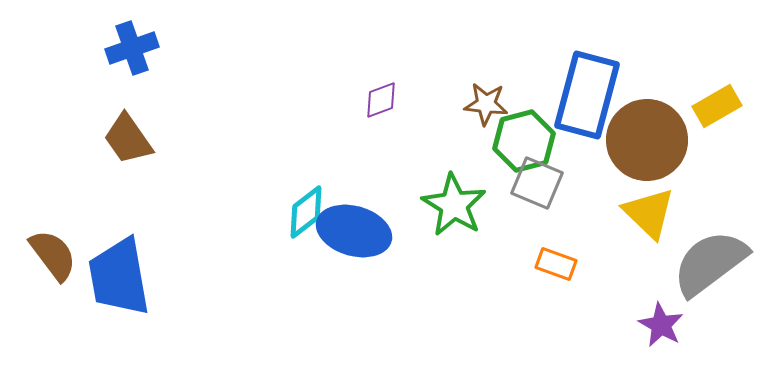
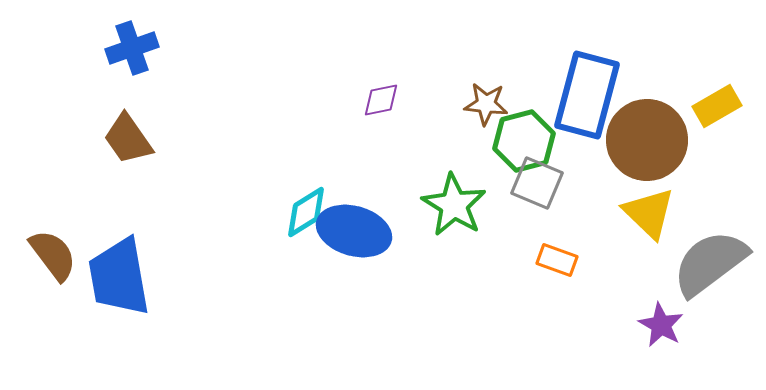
purple diamond: rotated 9 degrees clockwise
cyan diamond: rotated 6 degrees clockwise
orange rectangle: moved 1 px right, 4 px up
